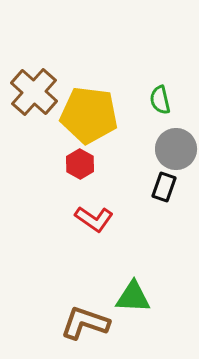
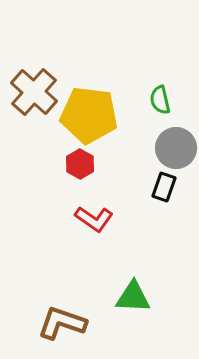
gray circle: moved 1 px up
brown L-shape: moved 23 px left
